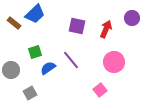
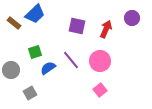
pink circle: moved 14 px left, 1 px up
